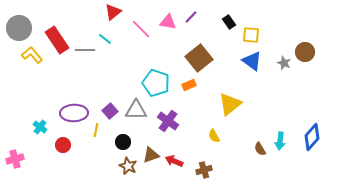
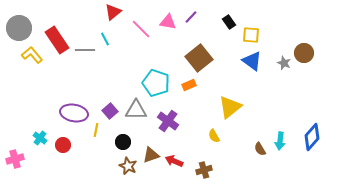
cyan line: rotated 24 degrees clockwise
brown circle: moved 1 px left, 1 px down
yellow triangle: moved 3 px down
purple ellipse: rotated 12 degrees clockwise
cyan cross: moved 11 px down
